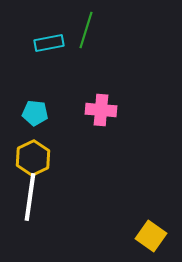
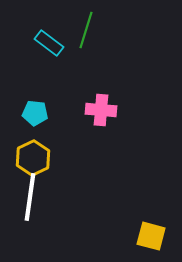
cyan rectangle: rotated 48 degrees clockwise
yellow square: rotated 20 degrees counterclockwise
